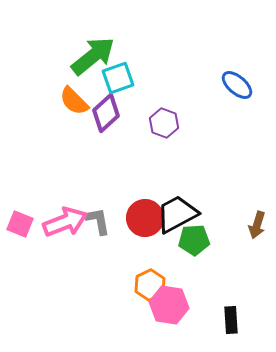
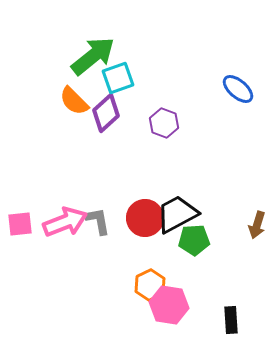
blue ellipse: moved 1 px right, 4 px down
pink square: rotated 28 degrees counterclockwise
